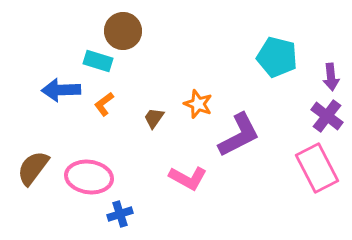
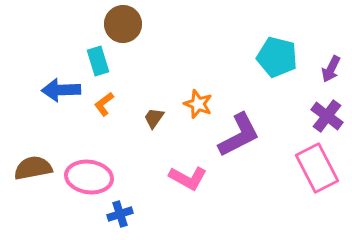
brown circle: moved 7 px up
cyan rectangle: rotated 56 degrees clockwise
purple arrow: moved 8 px up; rotated 32 degrees clockwise
brown semicircle: rotated 42 degrees clockwise
